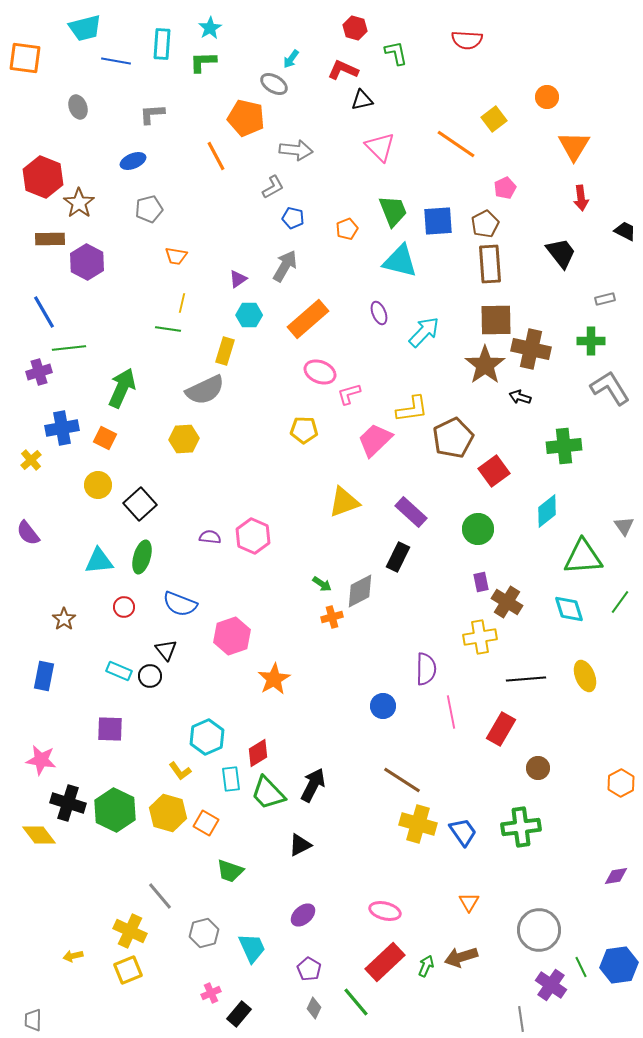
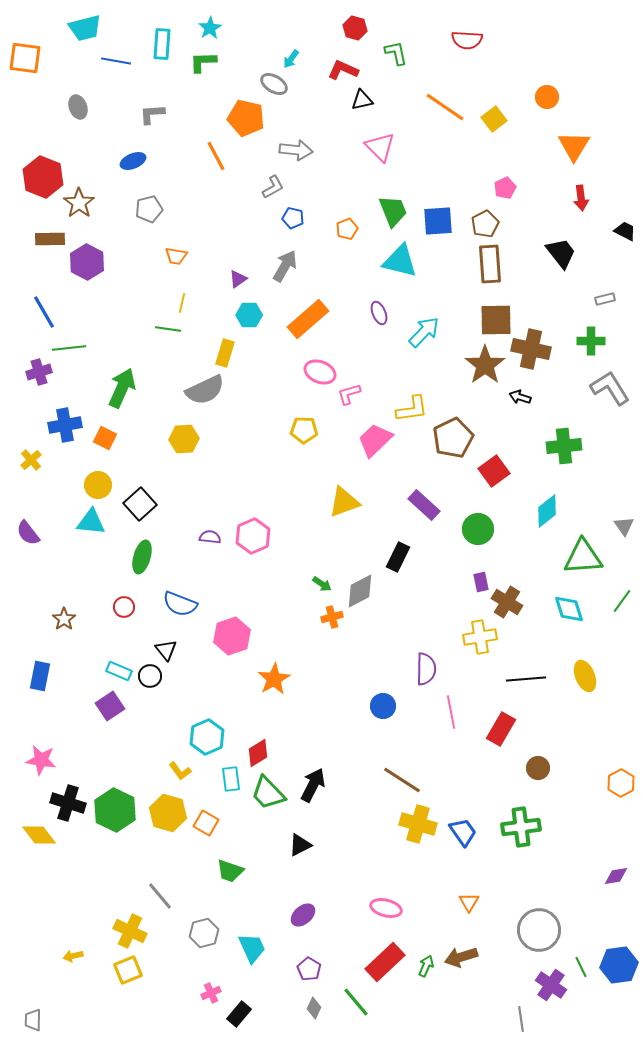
orange line at (456, 144): moved 11 px left, 37 px up
yellow rectangle at (225, 351): moved 2 px down
blue cross at (62, 428): moved 3 px right, 3 px up
purple rectangle at (411, 512): moved 13 px right, 7 px up
pink hexagon at (253, 536): rotated 12 degrees clockwise
cyan triangle at (99, 561): moved 8 px left, 39 px up; rotated 12 degrees clockwise
green line at (620, 602): moved 2 px right, 1 px up
blue rectangle at (44, 676): moved 4 px left
purple square at (110, 729): moved 23 px up; rotated 36 degrees counterclockwise
pink ellipse at (385, 911): moved 1 px right, 3 px up
